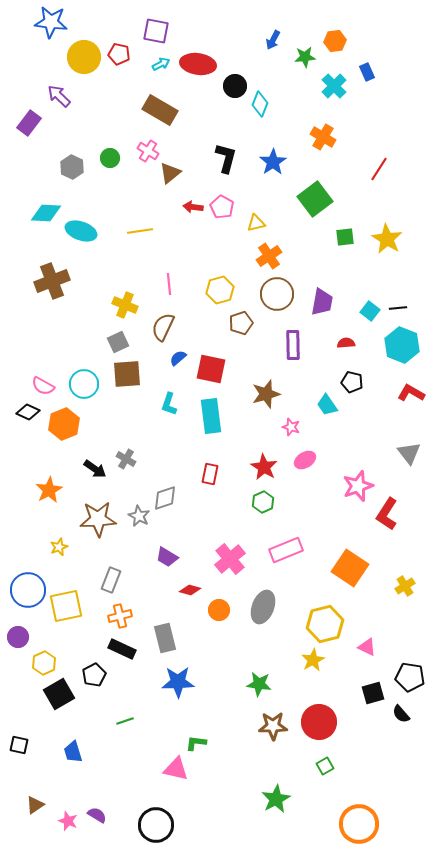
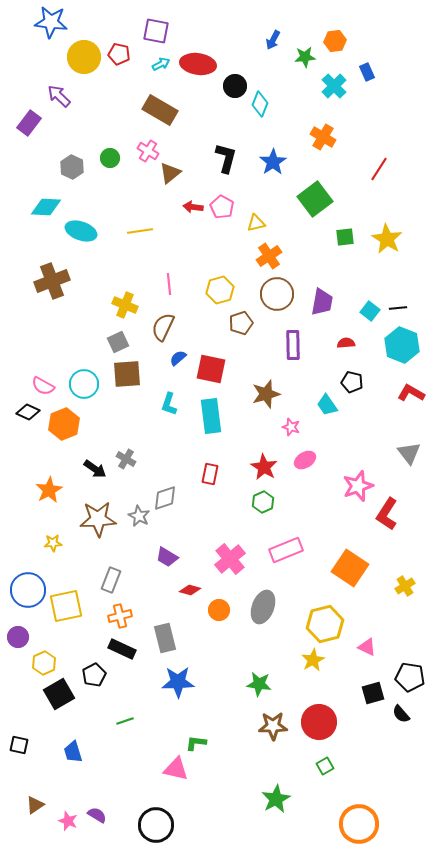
cyan diamond at (46, 213): moved 6 px up
yellow star at (59, 547): moved 6 px left, 4 px up; rotated 18 degrees clockwise
